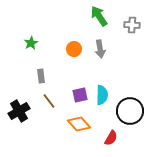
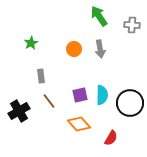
black circle: moved 8 px up
